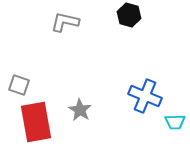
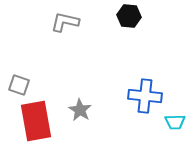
black hexagon: moved 1 px down; rotated 10 degrees counterclockwise
blue cross: rotated 16 degrees counterclockwise
red rectangle: moved 1 px up
